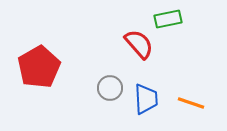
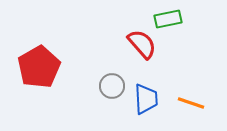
red semicircle: moved 3 px right
gray circle: moved 2 px right, 2 px up
